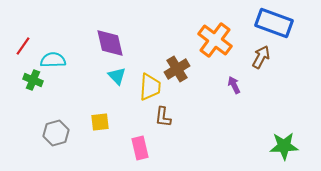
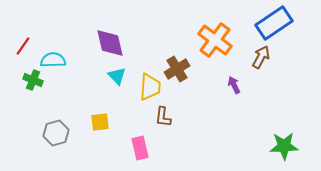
blue rectangle: rotated 54 degrees counterclockwise
